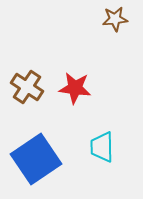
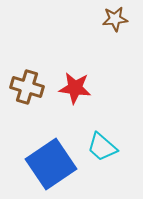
brown cross: rotated 16 degrees counterclockwise
cyan trapezoid: rotated 48 degrees counterclockwise
blue square: moved 15 px right, 5 px down
